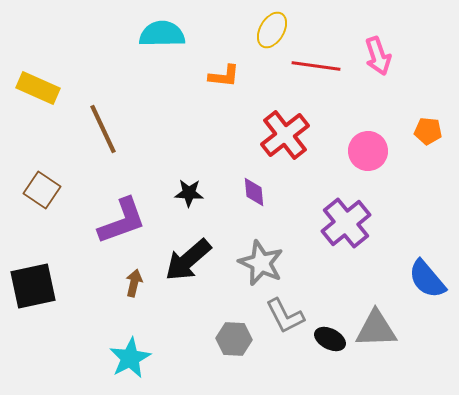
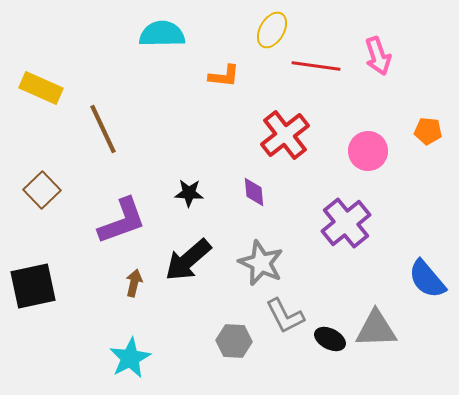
yellow rectangle: moved 3 px right
brown square: rotated 12 degrees clockwise
gray hexagon: moved 2 px down
